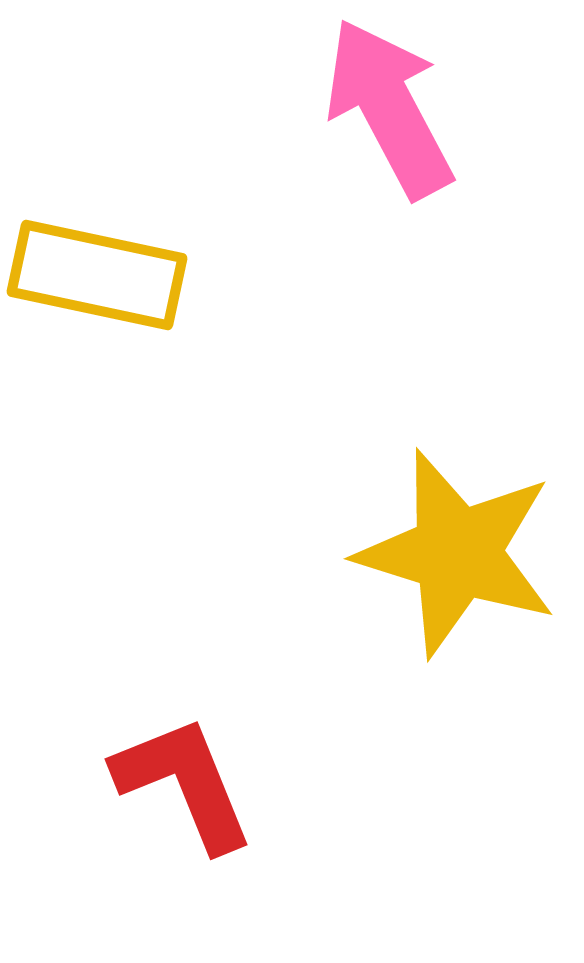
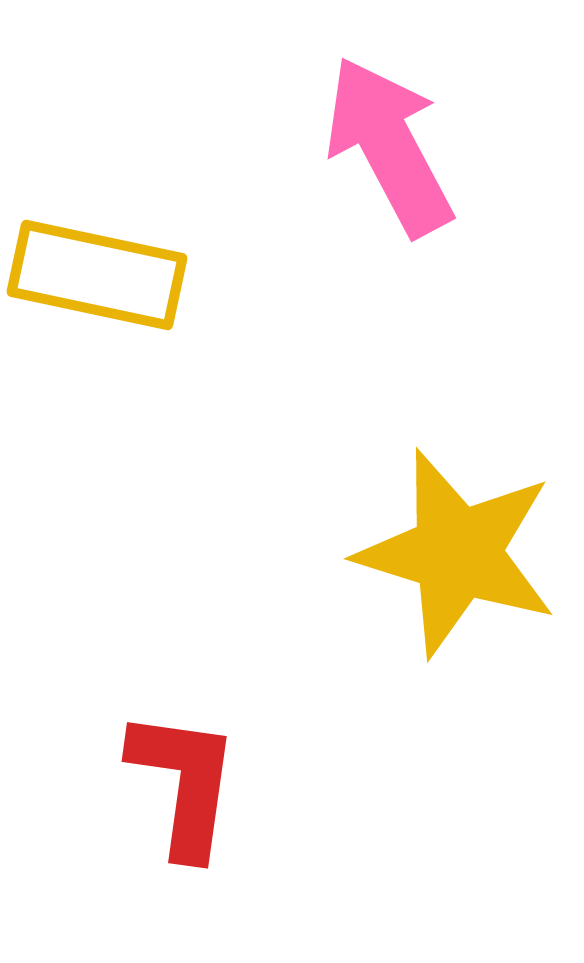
pink arrow: moved 38 px down
red L-shape: rotated 30 degrees clockwise
